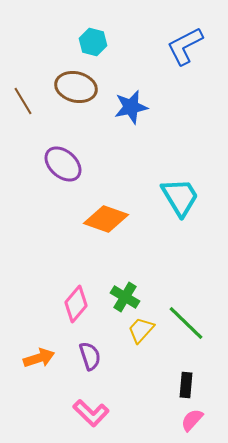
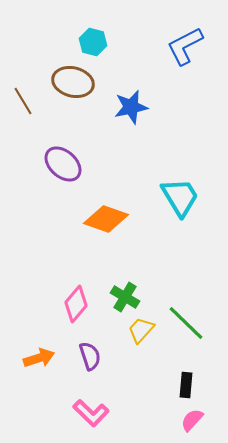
brown ellipse: moved 3 px left, 5 px up
